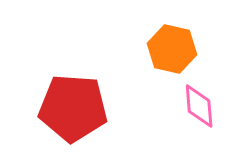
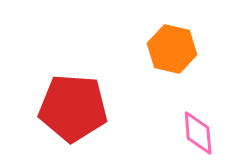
pink diamond: moved 1 px left, 27 px down
